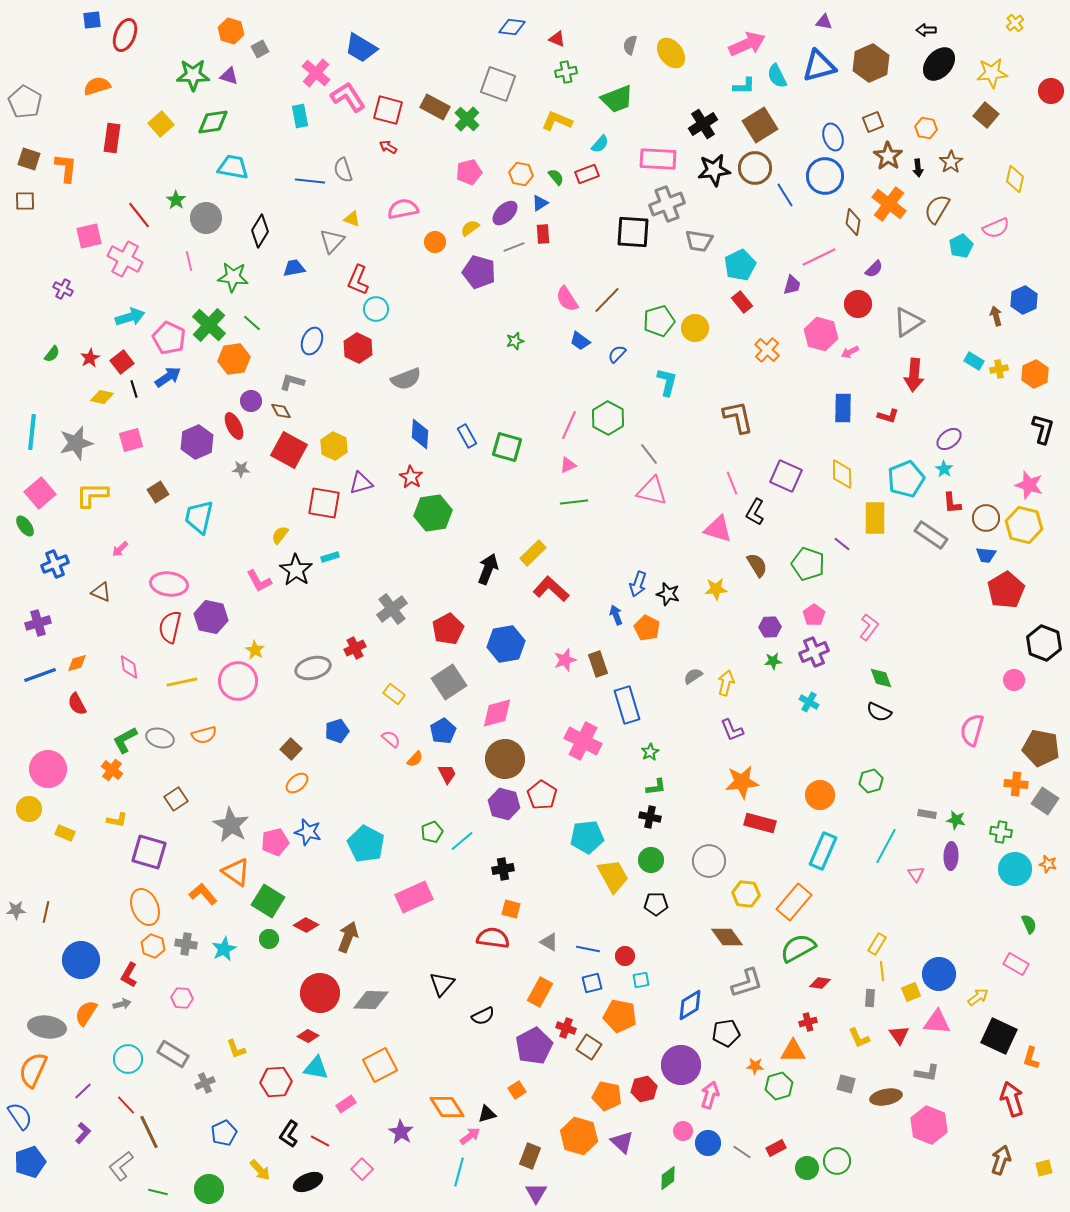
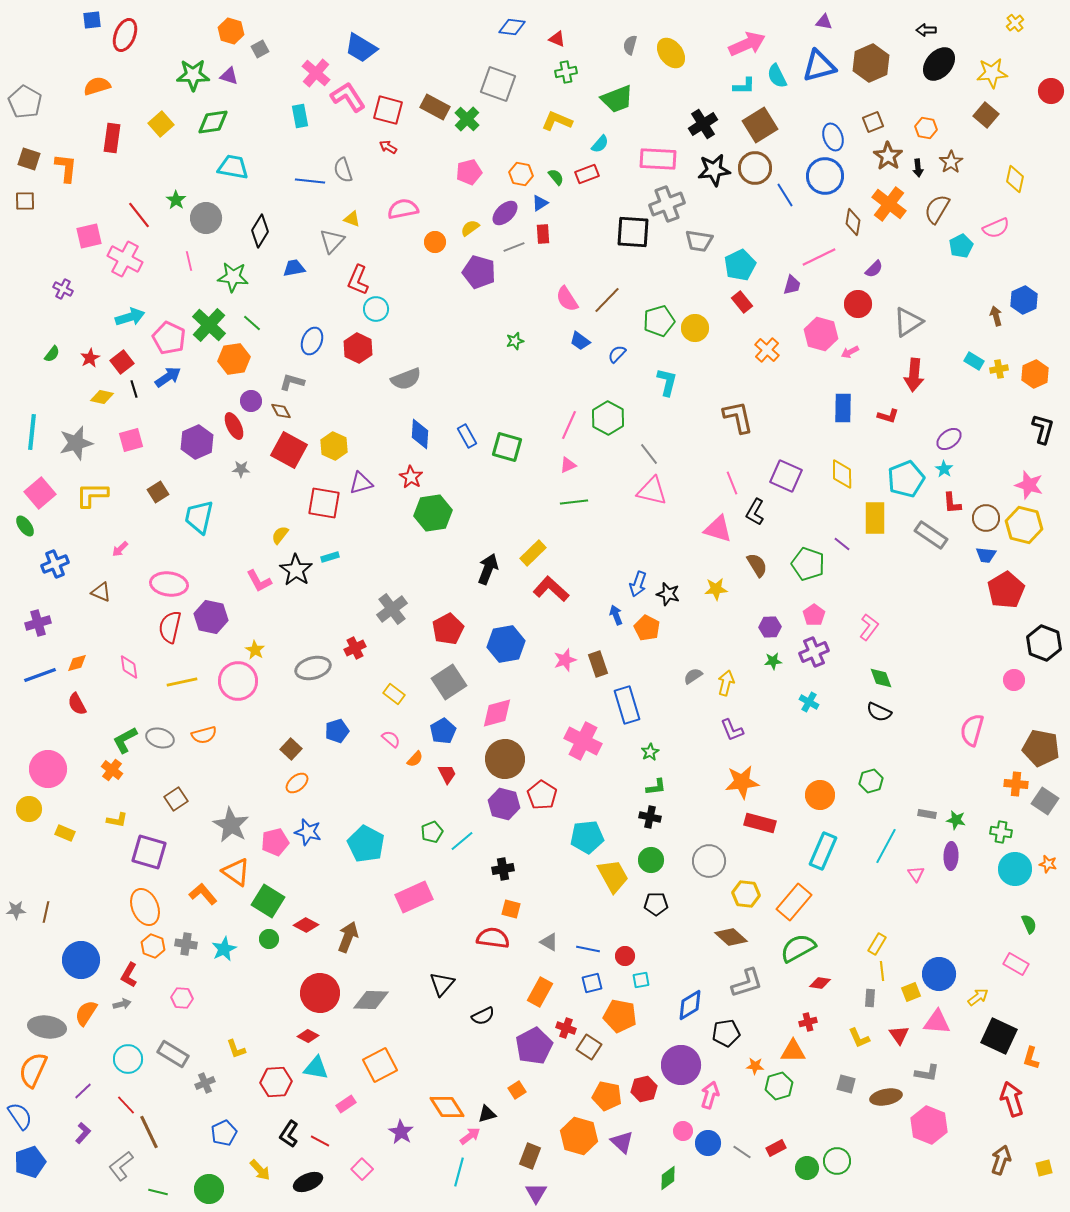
brown diamond at (727, 937): moved 4 px right; rotated 12 degrees counterclockwise
